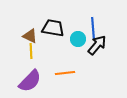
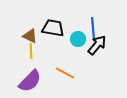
orange line: rotated 36 degrees clockwise
